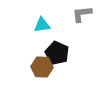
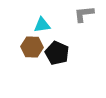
gray L-shape: moved 2 px right
brown hexagon: moved 10 px left, 20 px up
